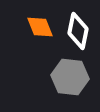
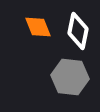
orange diamond: moved 2 px left
